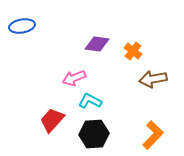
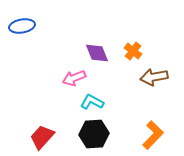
purple diamond: moved 9 px down; rotated 60 degrees clockwise
brown arrow: moved 1 px right, 2 px up
cyan L-shape: moved 2 px right, 1 px down
red trapezoid: moved 10 px left, 17 px down
